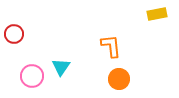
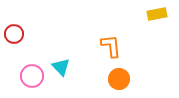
cyan triangle: rotated 18 degrees counterclockwise
